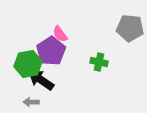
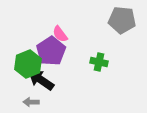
gray pentagon: moved 8 px left, 8 px up
green hexagon: rotated 12 degrees counterclockwise
